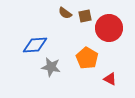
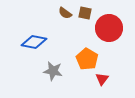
brown square: moved 3 px up; rotated 24 degrees clockwise
blue diamond: moved 1 px left, 3 px up; rotated 15 degrees clockwise
orange pentagon: moved 1 px down
gray star: moved 2 px right, 4 px down
red triangle: moved 8 px left; rotated 40 degrees clockwise
